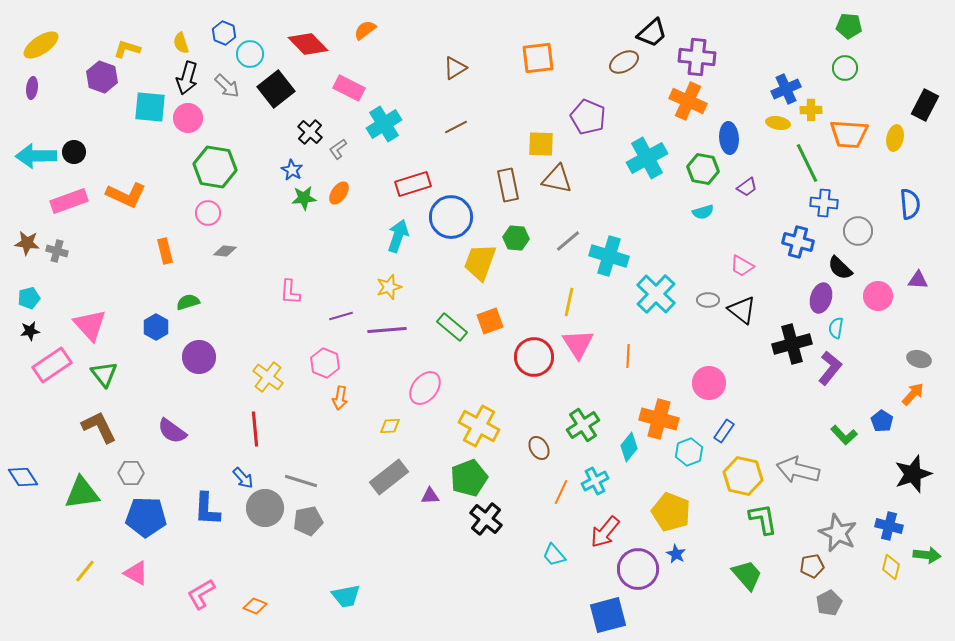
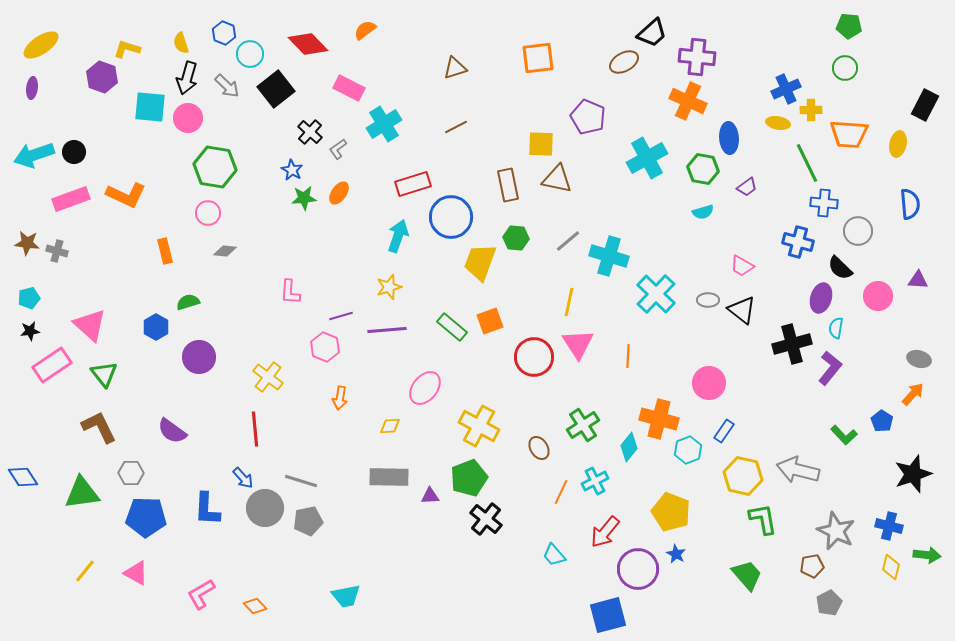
brown triangle at (455, 68): rotated 15 degrees clockwise
yellow ellipse at (895, 138): moved 3 px right, 6 px down
cyan arrow at (36, 156): moved 2 px left, 1 px up; rotated 18 degrees counterclockwise
pink rectangle at (69, 201): moved 2 px right, 2 px up
pink triangle at (90, 325): rotated 6 degrees counterclockwise
pink hexagon at (325, 363): moved 16 px up
cyan hexagon at (689, 452): moved 1 px left, 2 px up
gray rectangle at (389, 477): rotated 39 degrees clockwise
gray star at (838, 533): moved 2 px left, 2 px up
orange diamond at (255, 606): rotated 25 degrees clockwise
